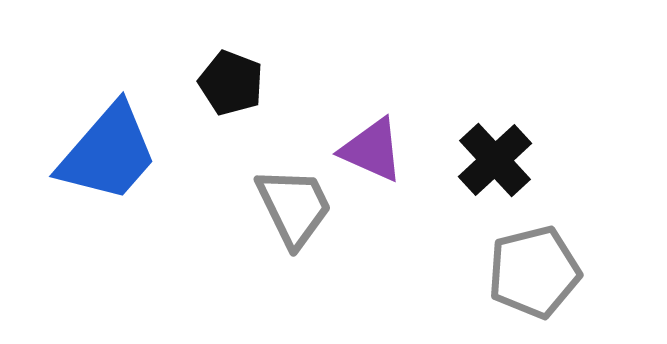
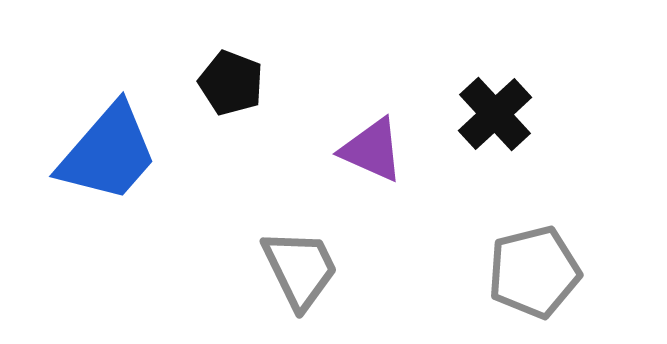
black cross: moved 46 px up
gray trapezoid: moved 6 px right, 62 px down
